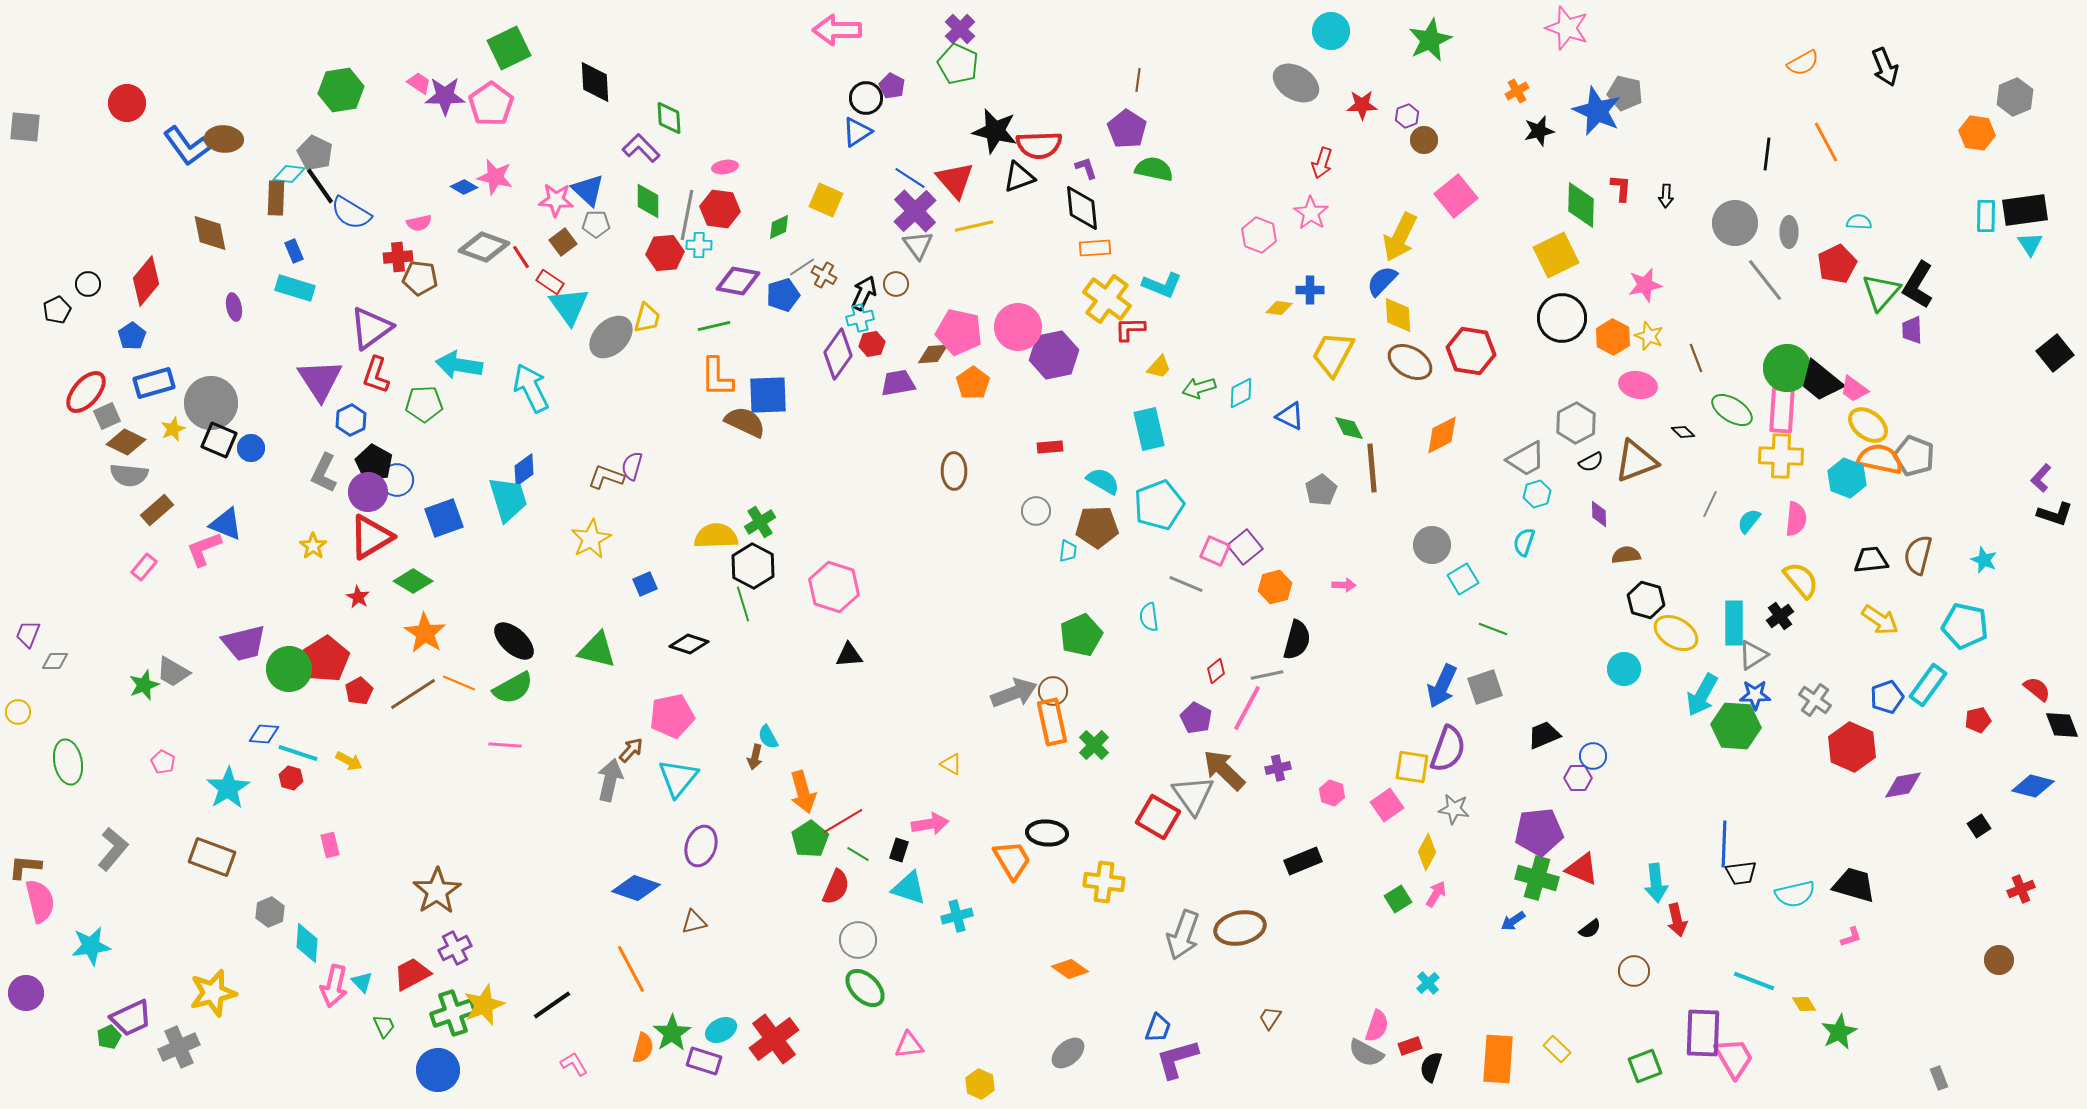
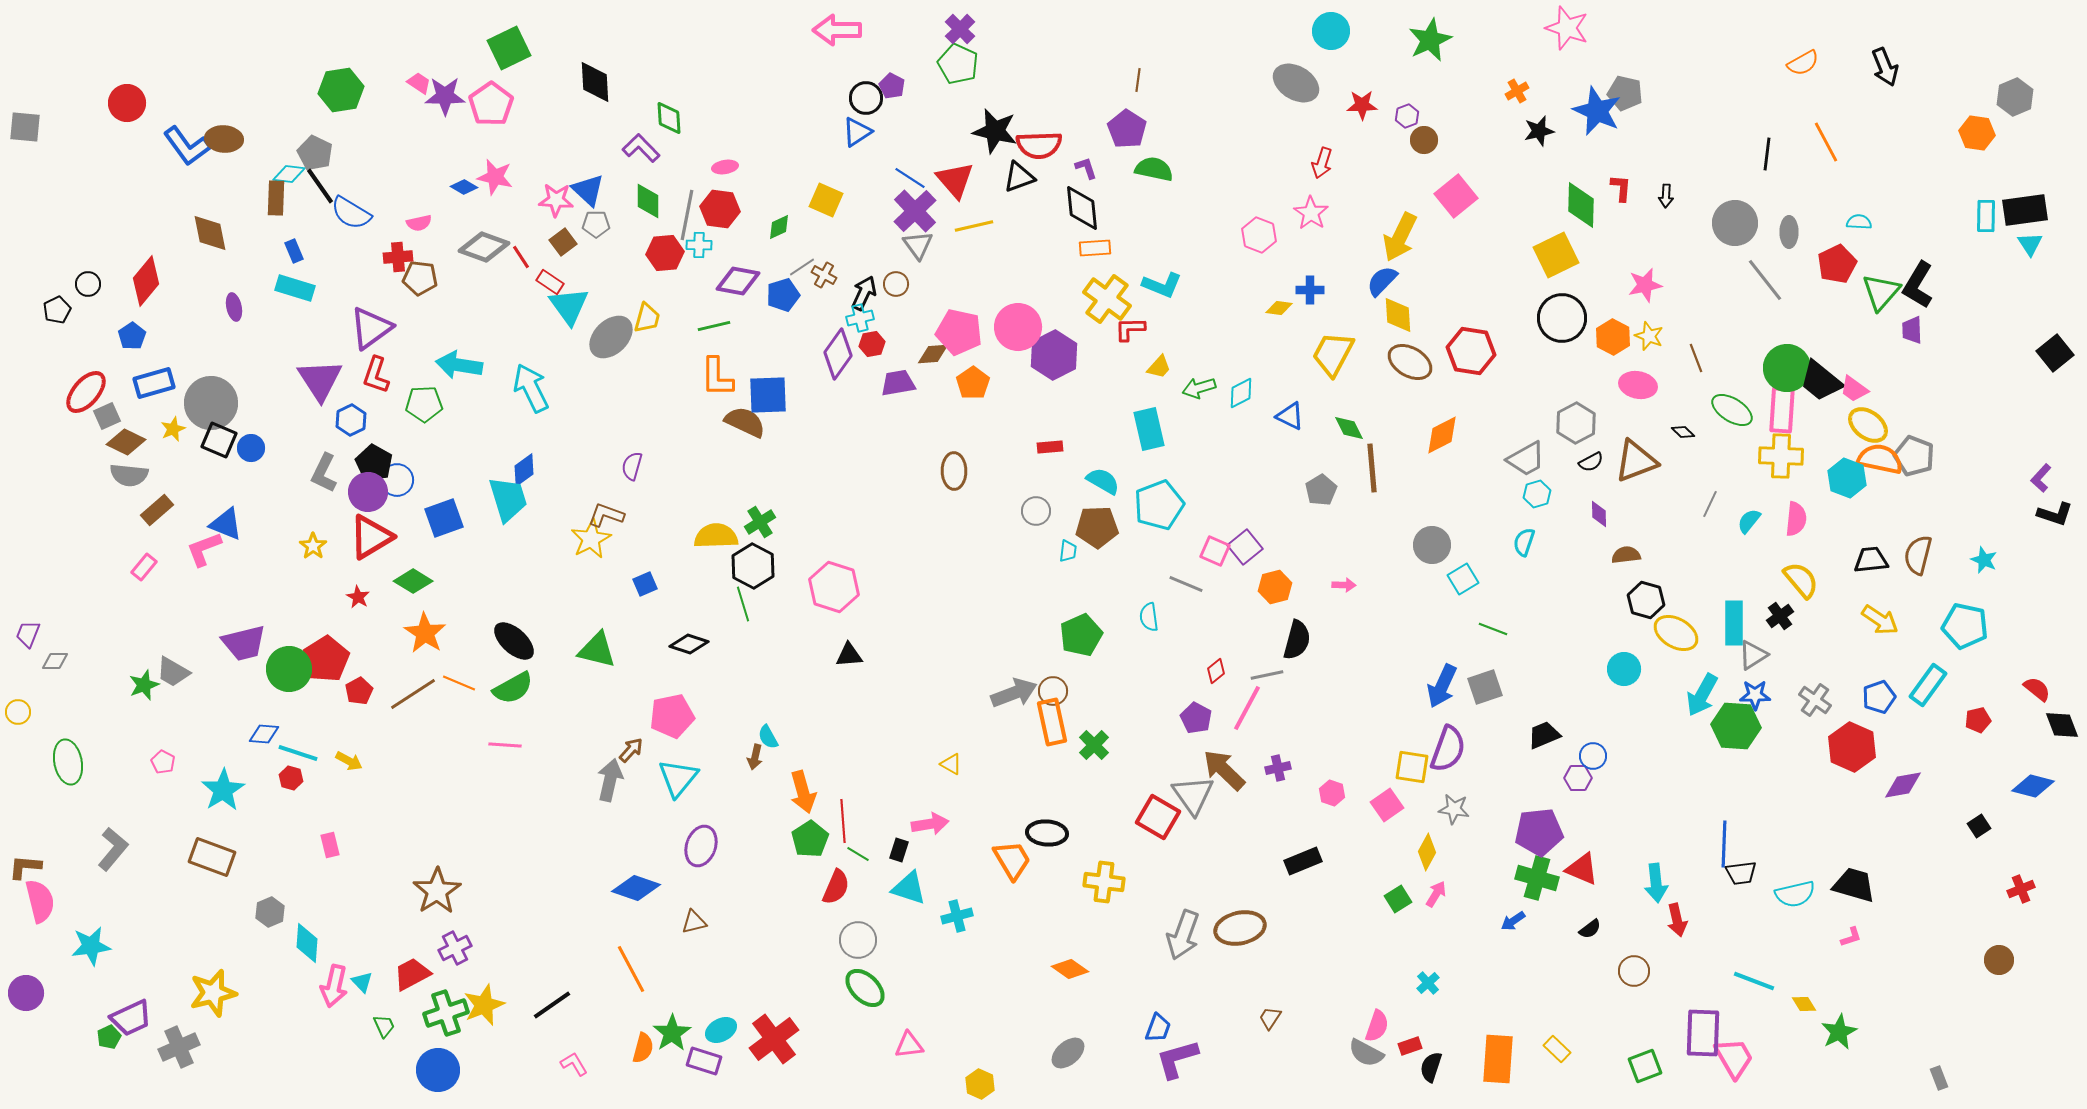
purple hexagon at (1054, 355): rotated 15 degrees counterclockwise
brown L-shape at (606, 477): moved 38 px down
blue pentagon at (1887, 697): moved 8 px left
cyan star at (228, 788): moved 5 px left, 2 px down
red line at (843, 821): rotated 63 degrees counterclockwise
green cross at (453, 1013): moved 7 px left
